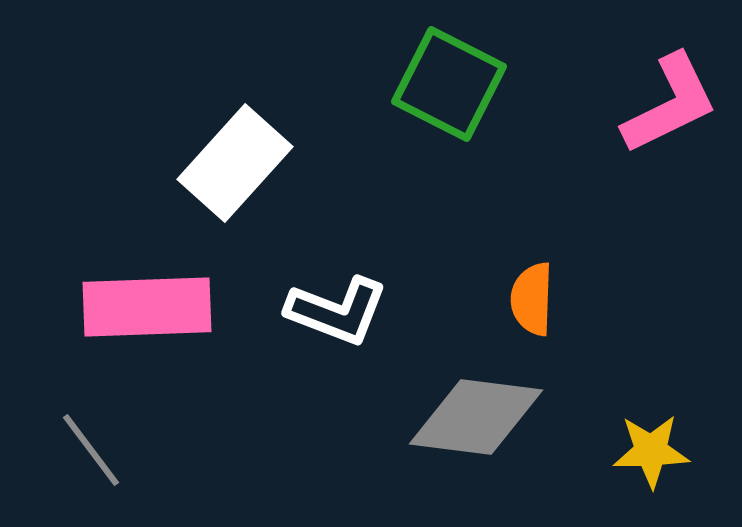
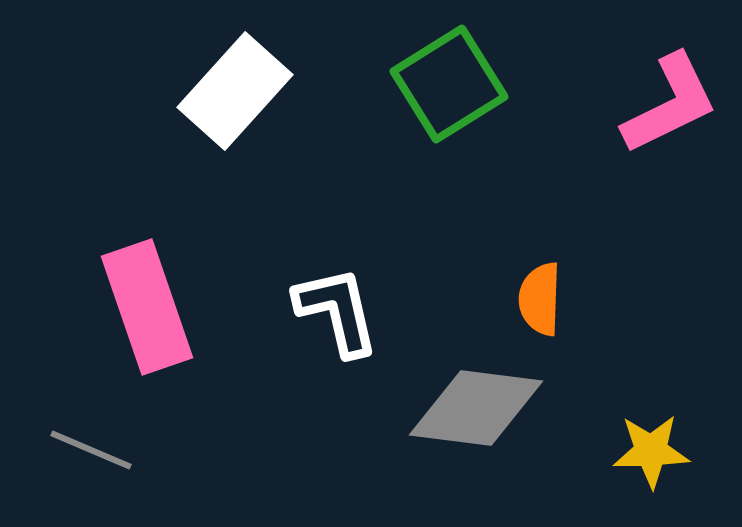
green square: rotated 31 degrees clockwise
white rectangle: moved 72 px up
orange semicircle: moved 8 px right
pink rectangle: rotated 73 degrees clockwise
white L-shape: rotated 124 degrees counterclockwise
gray diamond: moved 9 px up
gray line: rotated 30 degrees counterclockwise
